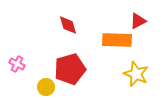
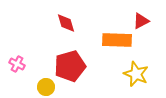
red triangle: moved 3 px right
red diamond: moved 2 px left, 2 px up
red pentagon: moved 3 px up
